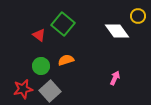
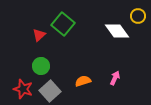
red triangle: rotated 40 degrees clockwise
orange semicircle: moved 17 px right, 21 px down
red star: rotated 30 degrees clockwise
